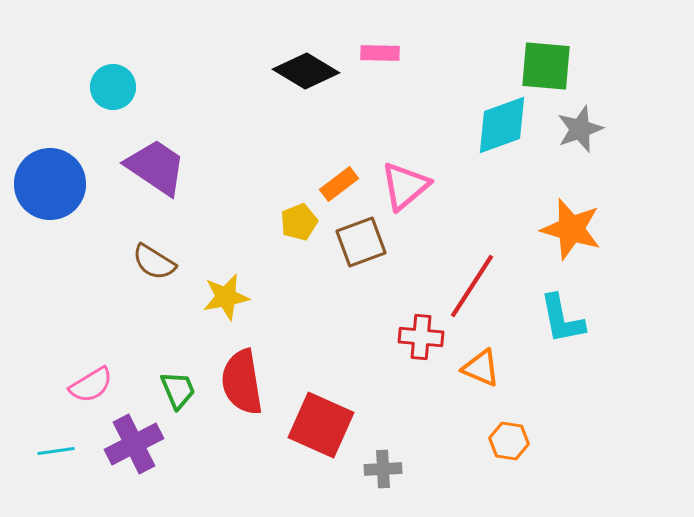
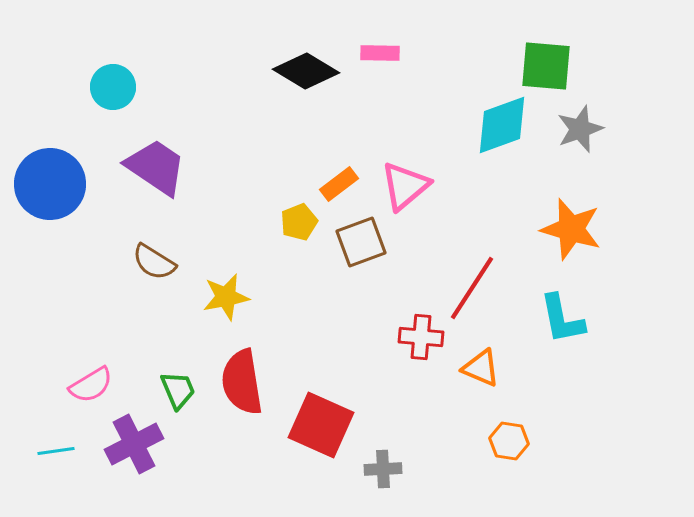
red line: moved 2 px down
